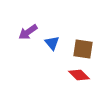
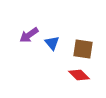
purple arrow: moved 1 px right, 3 px down
